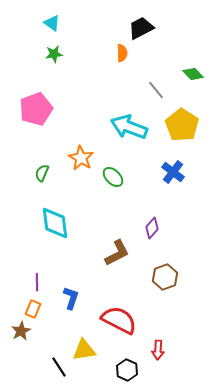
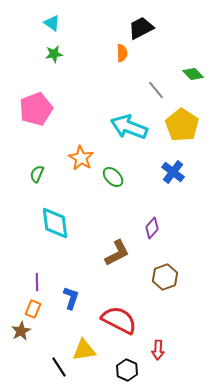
green semicircle: moved 5 px left, 1 px down
